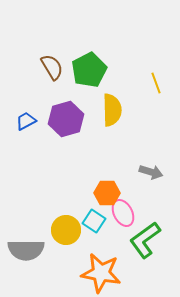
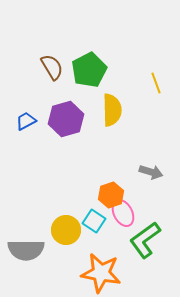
orange hexagon: moved 4 px right, 2 px down; rotated 20 degrees counterclockwise
